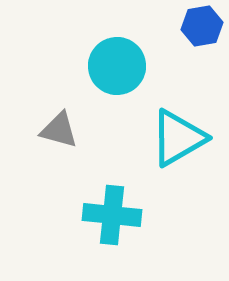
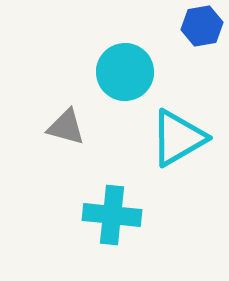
cyan circle: moved 8 px right, 6 px down
gray triangle: moved 7 px right, 3 px up
